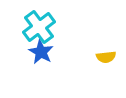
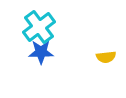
blue star: rotated 30 degrees counterclockwise
